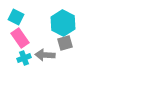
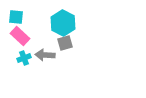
cyan square: rotated 21 degrees counterclockwise
pink rectangle: moved 2 px up; rotated 12 degrees counterclockwise
